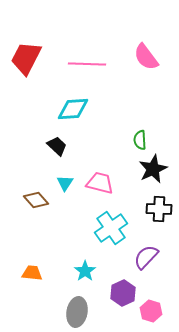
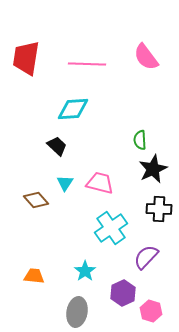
red trapezoid: rotated 18 degrees counterclockwise
orange trapezoid: moved 2 px right, 3 px down
